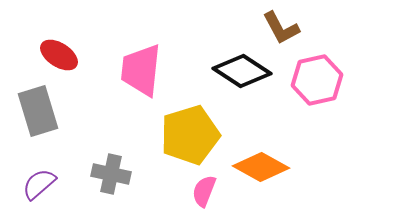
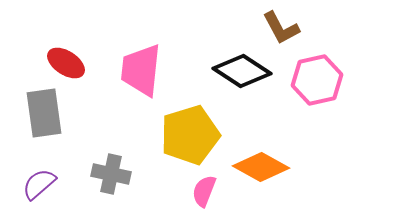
red ellipse: moved 7 px right, 8 px down
gray rectangle: moved 6 px right, 2 px down; rotated 9 degrees clockwise
